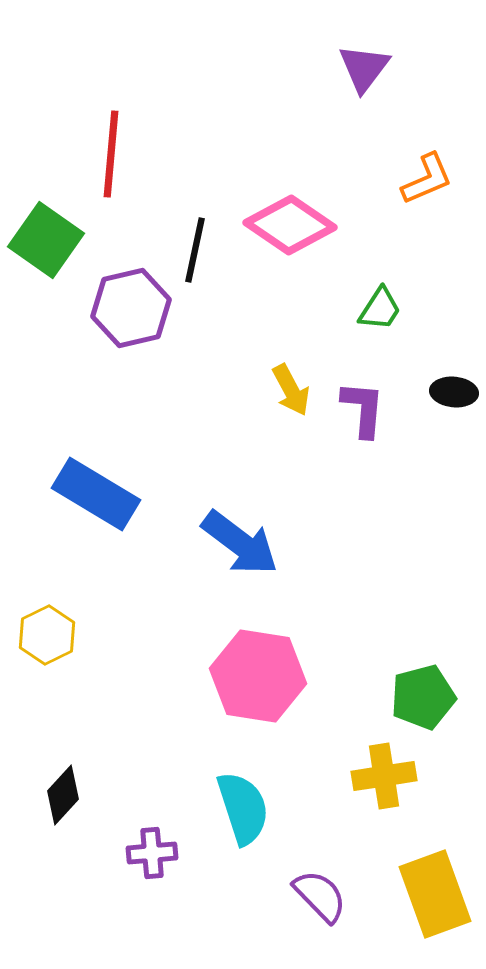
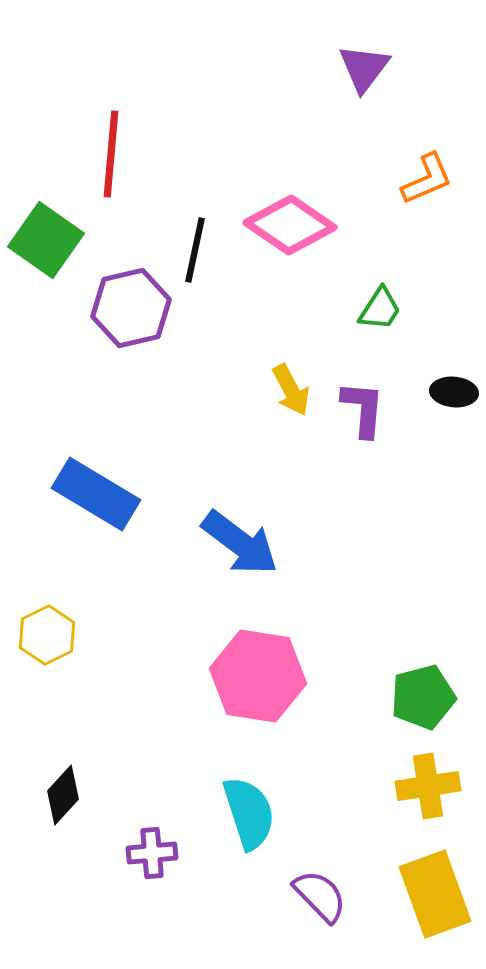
yellow cross: moved 44 px right, 10 px down
cyan semicircle: moved 6 px right, 5 px down
